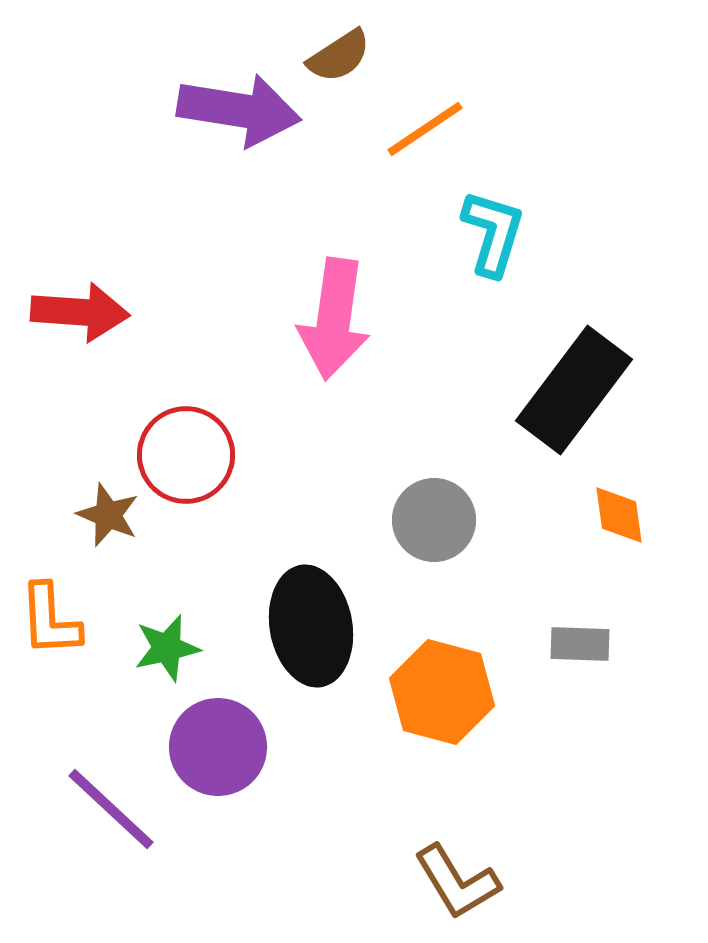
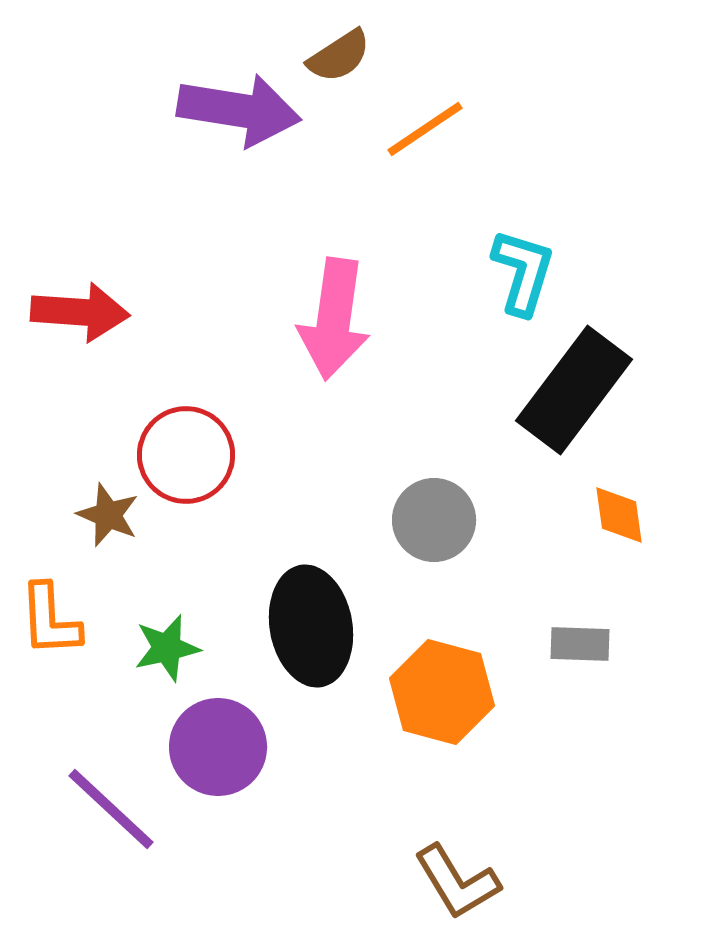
cyan L-shape: moved 30 px right, 39 px down
